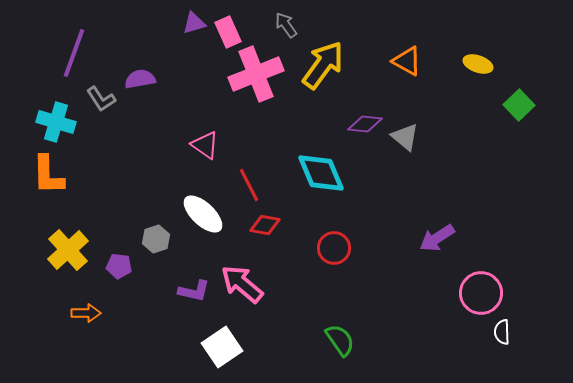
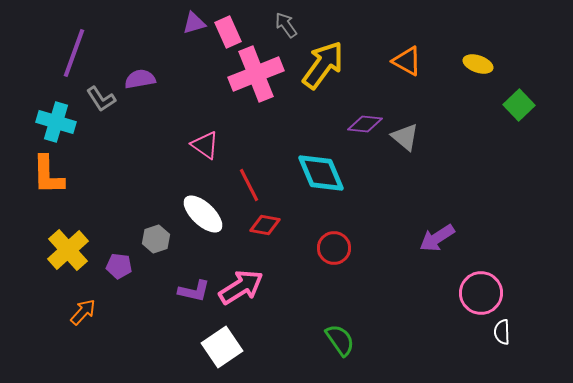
pink arrow: moved 1 px left, 3 px down; rotated 108 degrees clockwise
orange arrow: moved 3 px left, 1 px up; rotated 48 degrees counterclockwise
